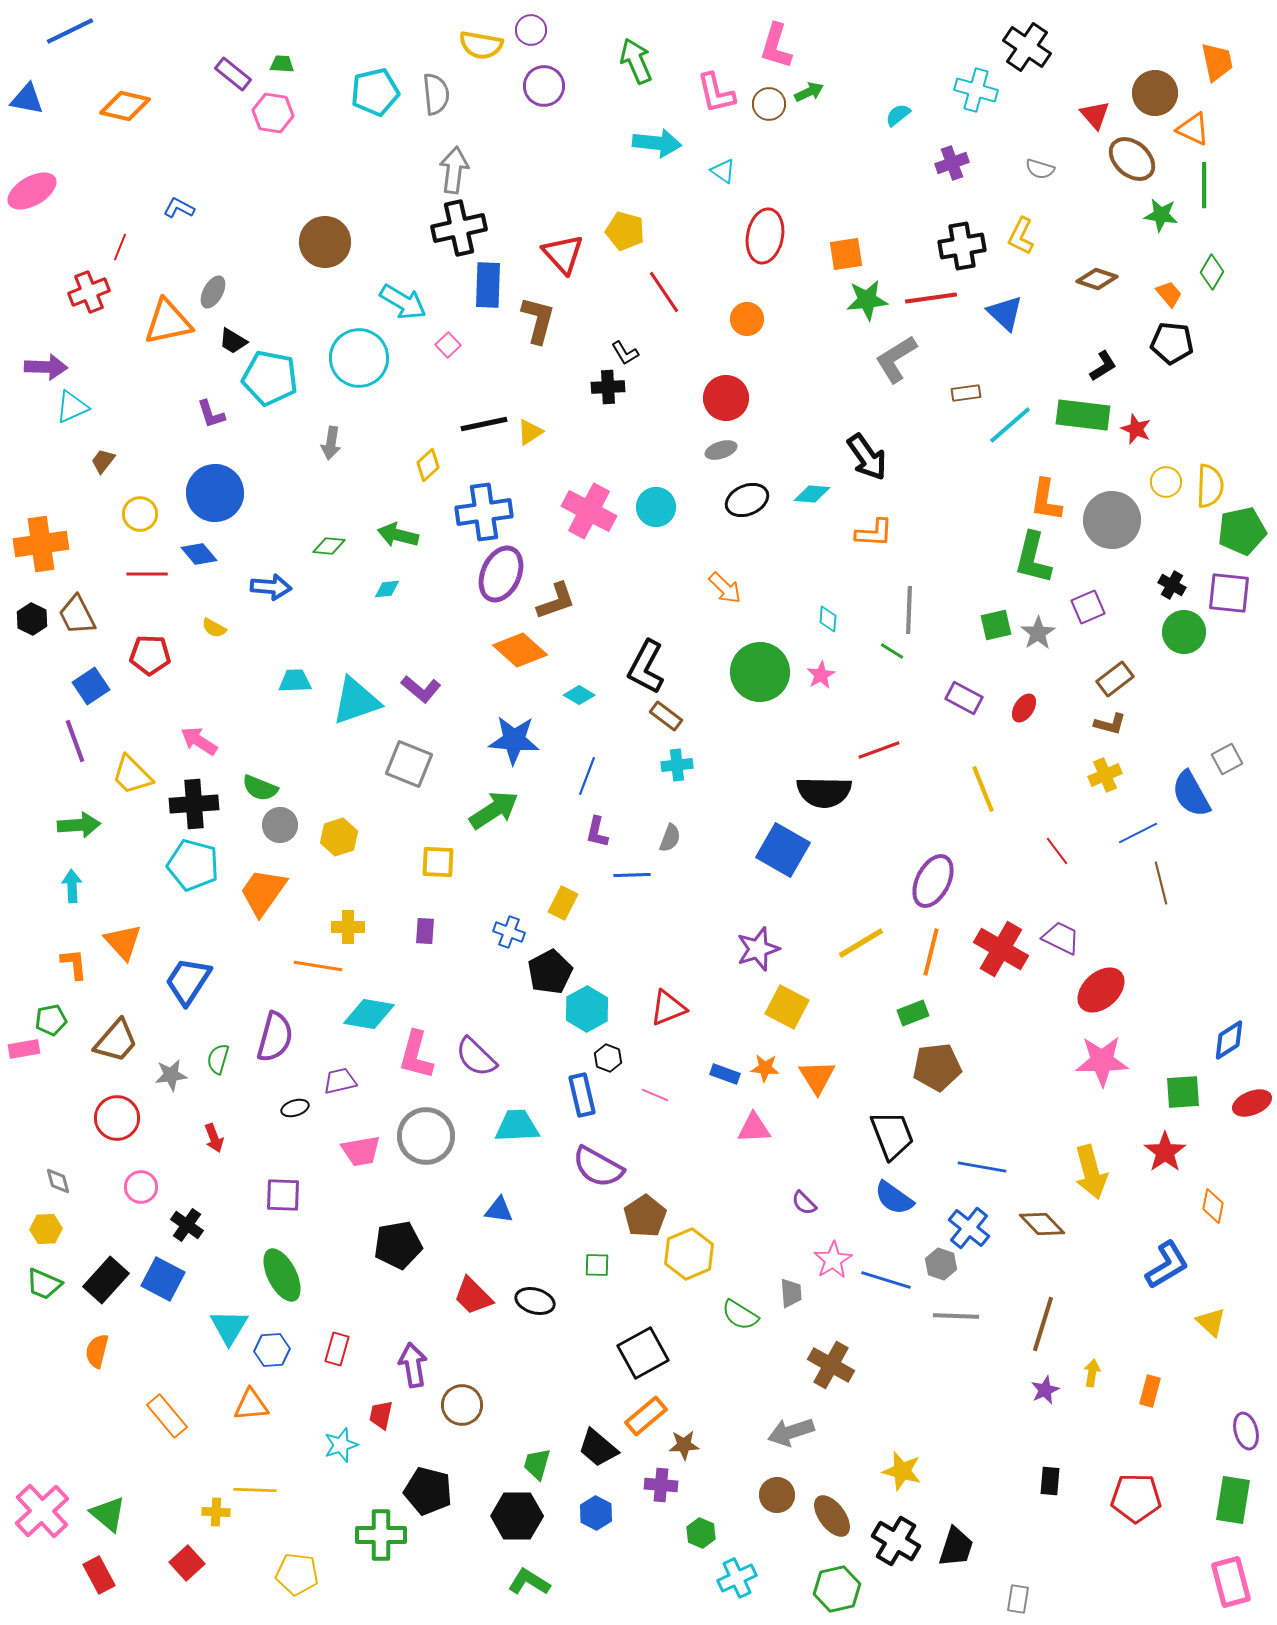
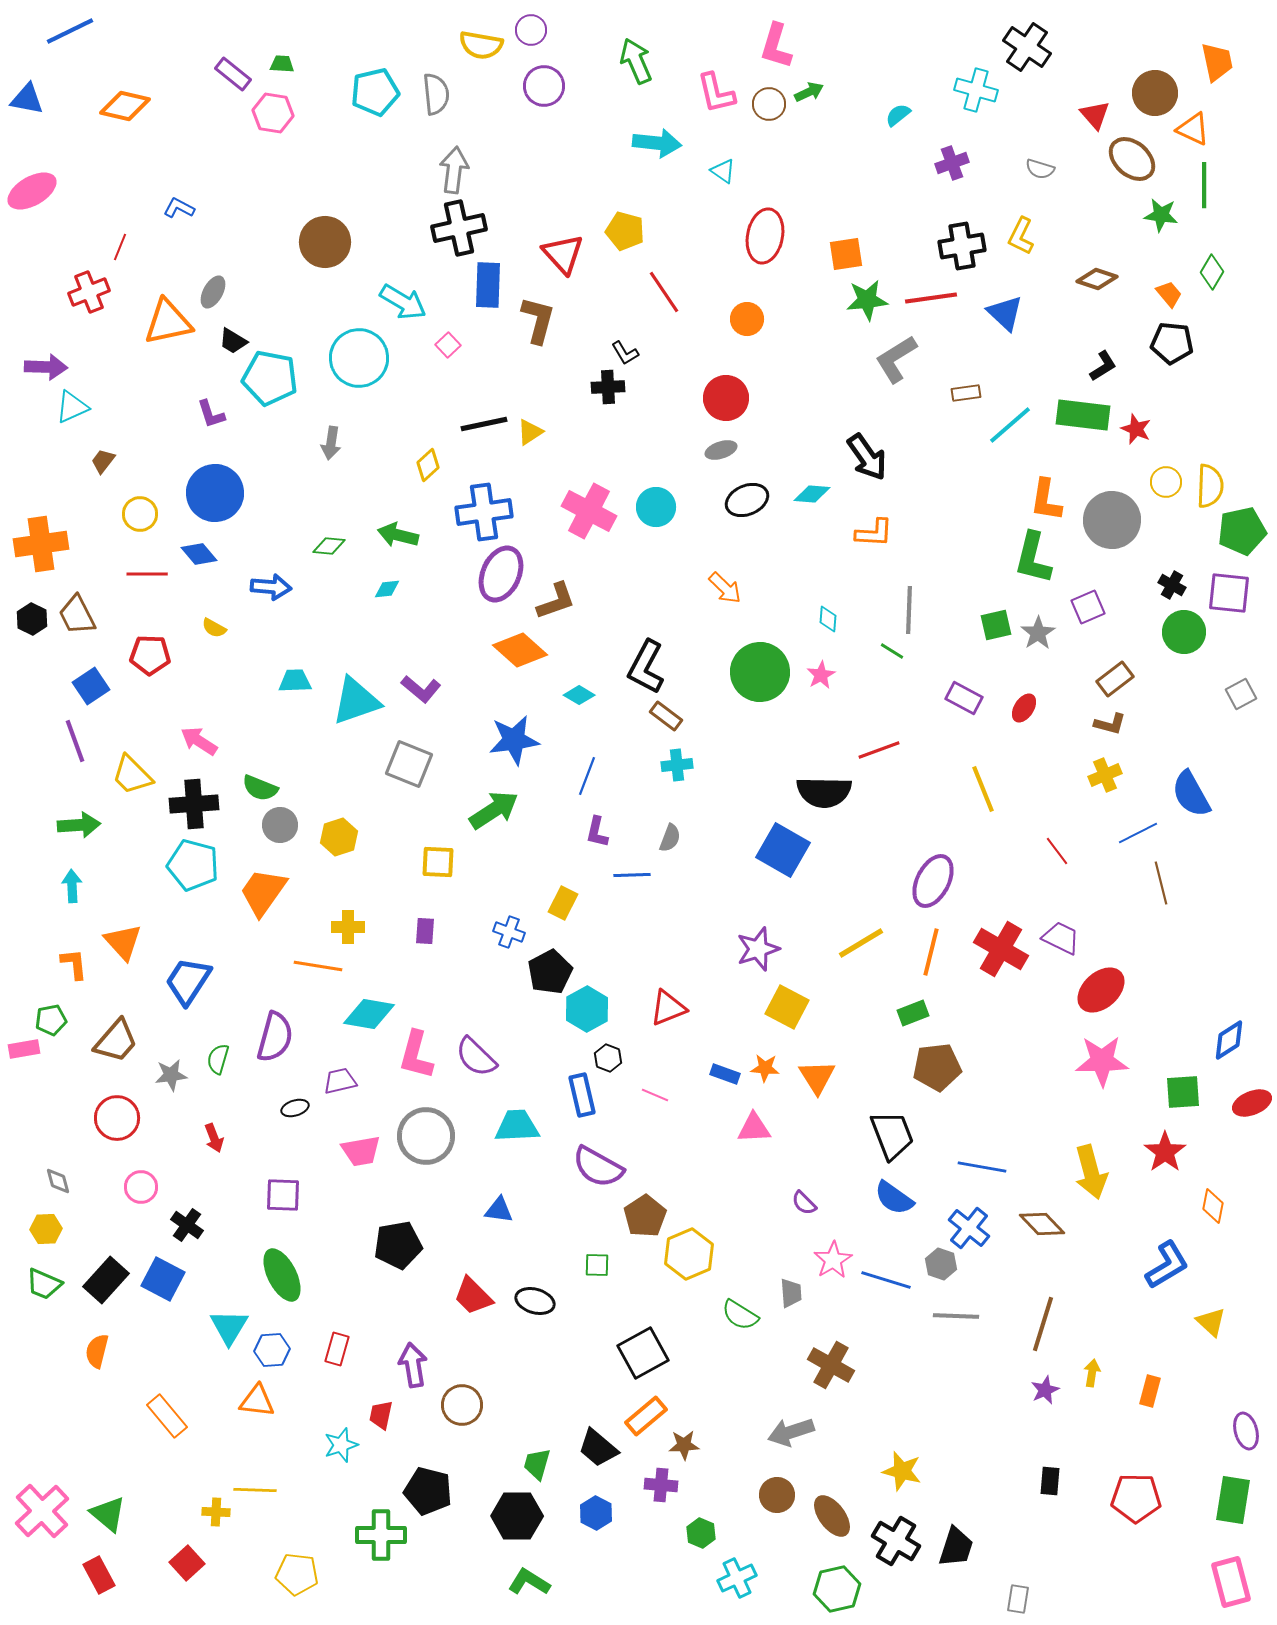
blue star at (514, 740): rotated 12 degrees counterclockwise
gray square at (1227, 759): moved 14 px right, 65 px up
orange triangle at (251, 1405): moved 6 px right, 4 px up; rotated 12 degrees clockwise
